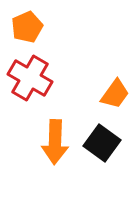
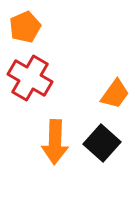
orange pentagon: moved 2 px left
black square: rotated 6 degrees clockwise
